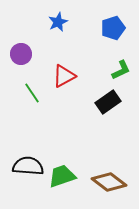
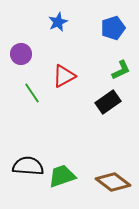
brown diamond: moved 4 px right
